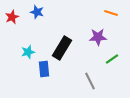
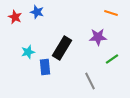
red star: moved 3 px right; rotated 24 degrees counterclockwise
blue rectangle: moved 1 px right, 2 px up
